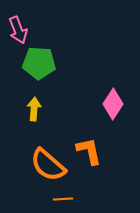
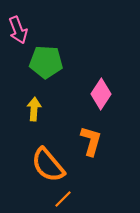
green pentagon: moved 7 px right, 1 px up
pink diamond: moved 12 px left, 10 px up
orange L-shape: moved 2 px right, 10 px up; rotated 28 degrees clockwise
orange semicircle: rotated 9 degrees clockwise
orange line: rotated 42 degrees counterclockwise
